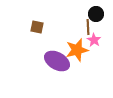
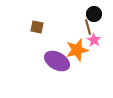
black circle: moved 2 px left
brown line: rotated 14 degrees counterclockwise
